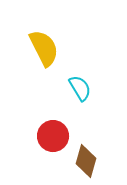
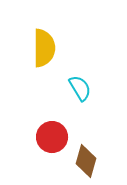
yellow semicircle: rotated 27 degrees clockwise
red circle: moved 1 px left, 1 px down
